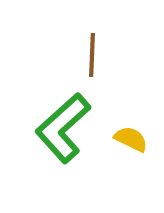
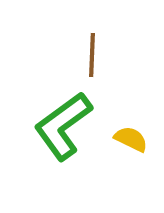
green L-shape: moved 2 px up; rotated 6 degrees clockwise
